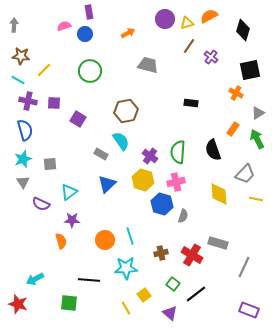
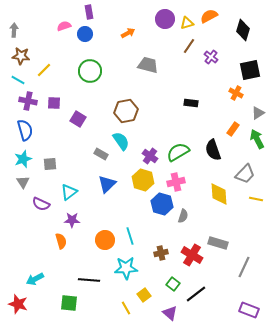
gray arrow at (14, 25): moved 5 px down
green semicircle at (178, 152): rotated 55 degrees clockwise
